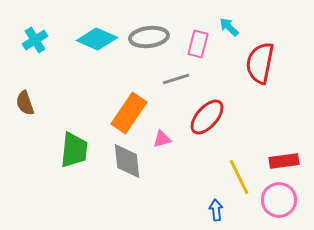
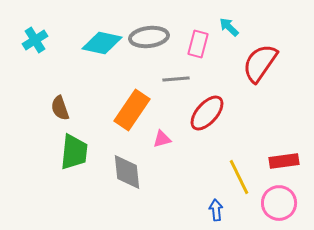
cyan diamond: moved 5 px right, 4 px down; rotated 12 degrees counterclockwise
red semicircle: rotated 24 degrees clockwise
gray line: rotated 12 degrees clockwise
brown semicircle: moved 35 px right, 5 px down
orange rectangle: moved 3 px right, 3 px up
red ellipse: moved 4 px up
green trapezoid: moved 2 px down
gray diamond: moved 11 px down
pink circle: moved 3 px down
